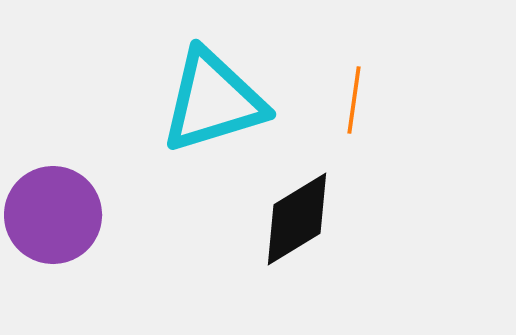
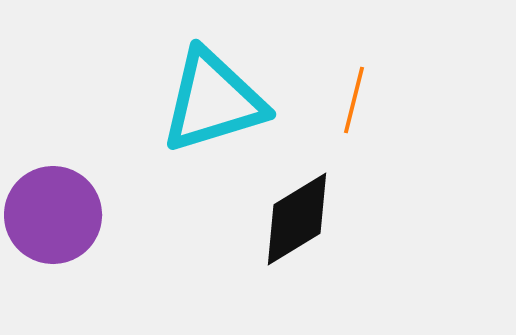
orange line: rotated 6 degrees clockwise
